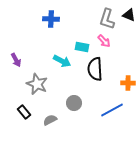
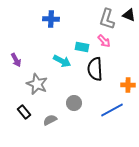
orange cross: moved 2 px down
